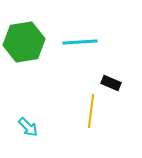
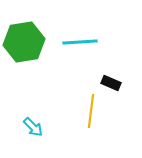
cyan arrow: moved 5 px right
